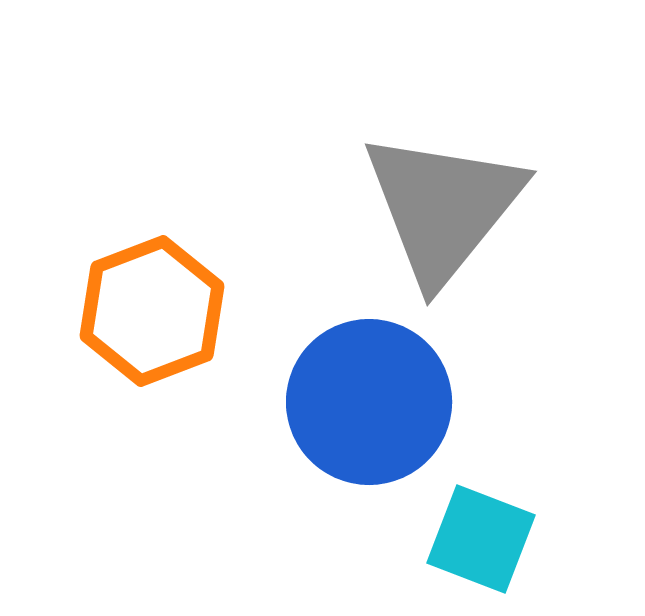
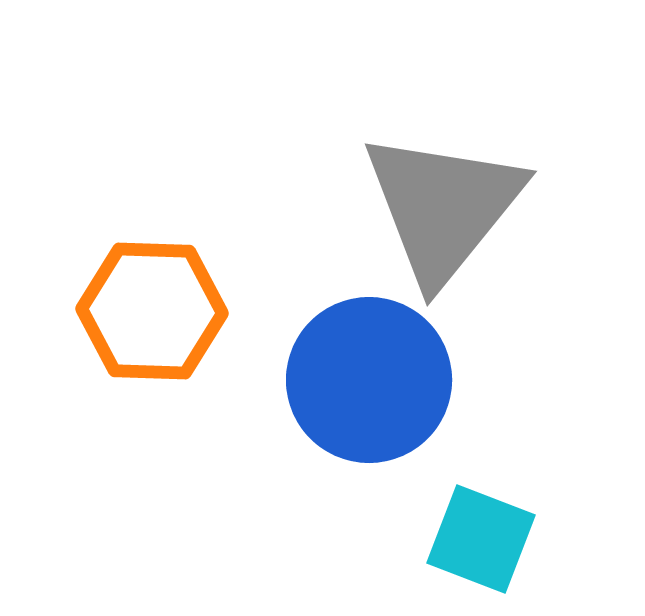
orange hexagon: rotated 23 degrees clockwise
blue circle: moved 22 px up
